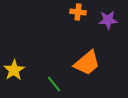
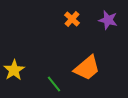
orange cross: moved 6 px left, 7 px down; rotated 35 degrees clockwise
purple star: rotated 18 degrees clockwise
orange trapezoid: moved 5 px down
